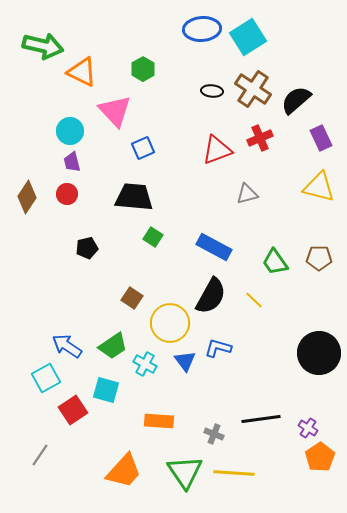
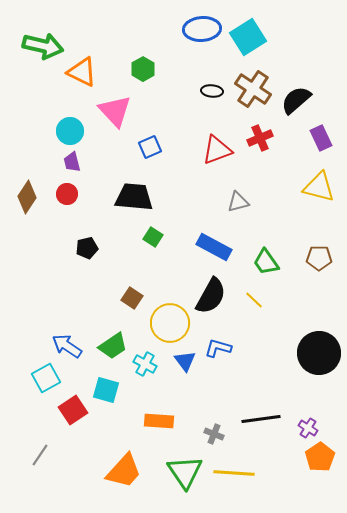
blue square at (143, 148): moved 7 px right, 1 px up
gray triangle at (247, 194): moved 9 px left, 8 px down
green trapezoid at (275, 262): moved 9 px left
